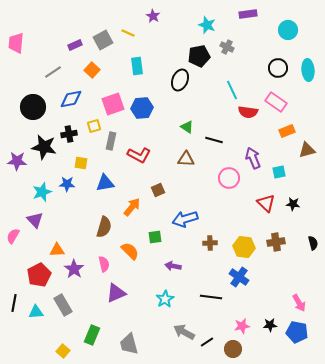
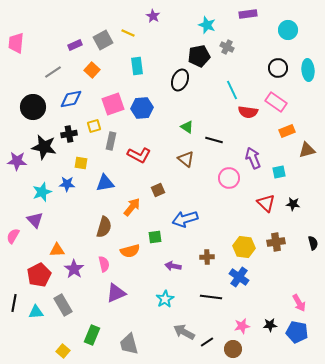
brown triangle at (186, 159): rotated 36 degrees clockwise
brown cross at (210, 243): moved 3 px left, 14 px down
orange semicircle at (130, 251): rotated 120 degrees clockwise
